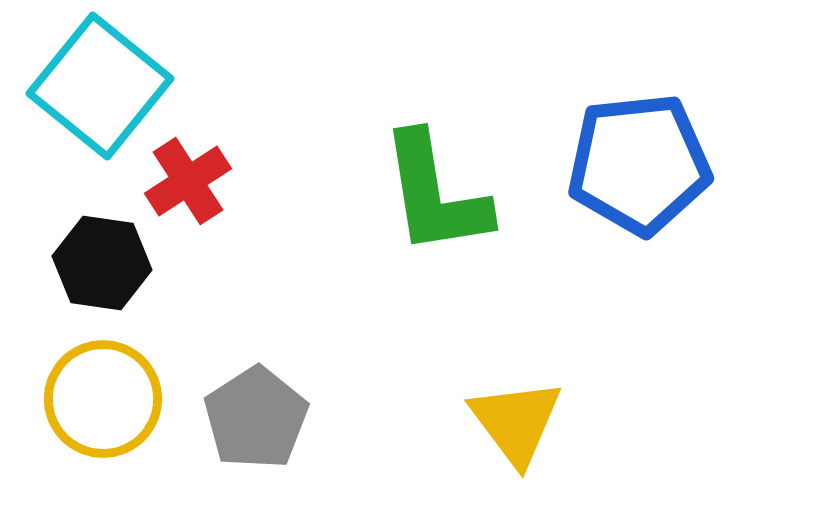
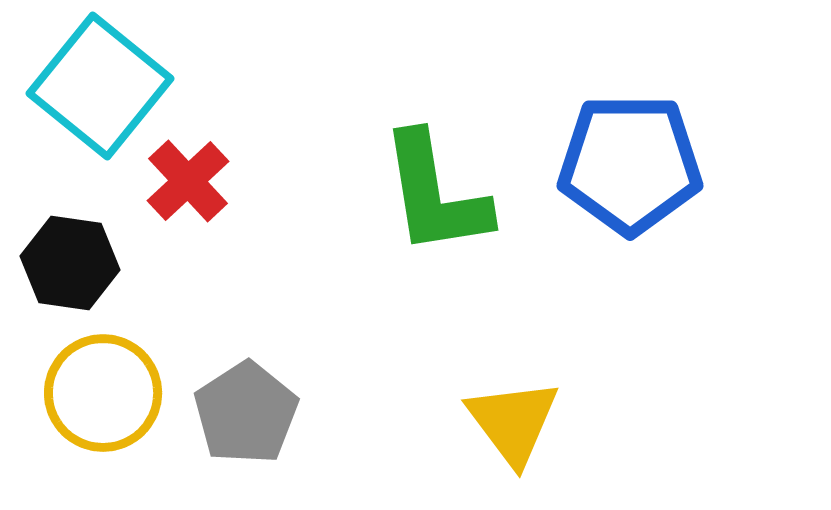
blue pentagon: moved 9 px left; rotated 6 degrees clockwise
red cross: rotated 10 degrees counterclockwise
black hexagon: moved 32 px left
yellow circle: moved 6 px up
gray pentagon: moved 10 px left, 5 px up
yellow triangle: moved 3 px left
